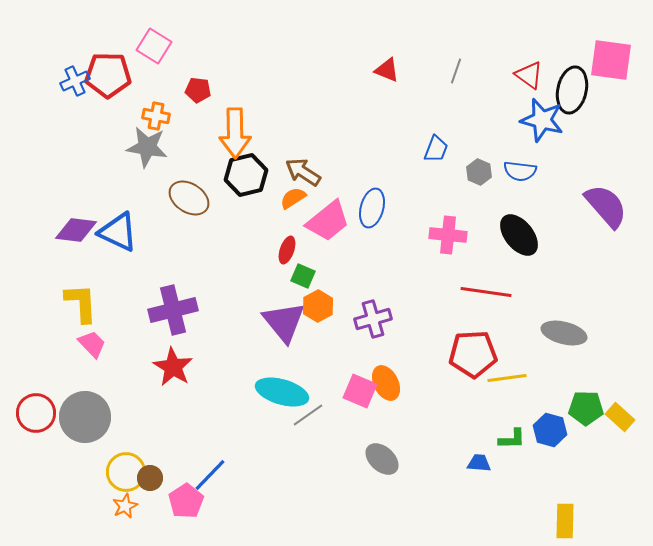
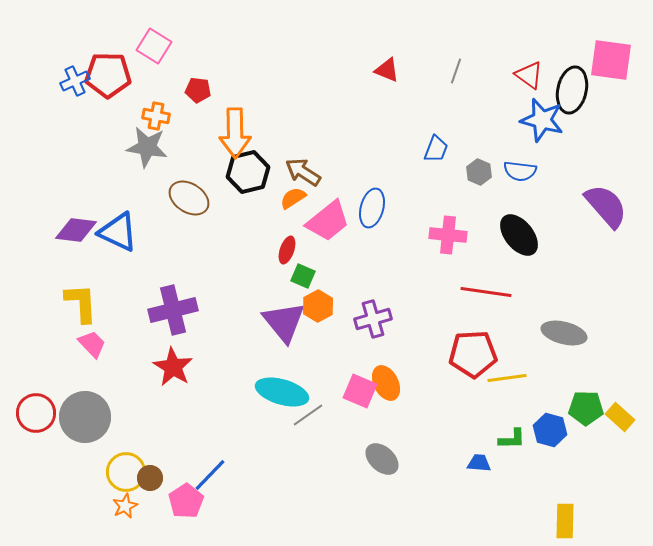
black hexagon at (246, 175): moved 2 px right, 3 px up
